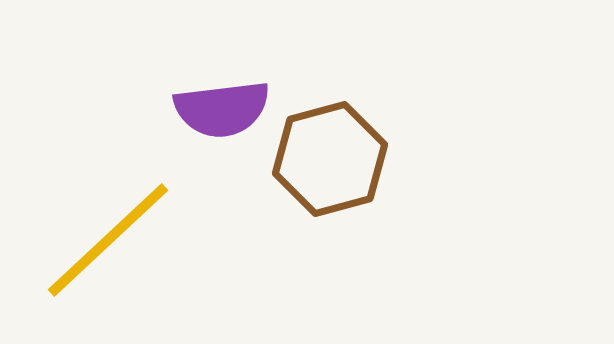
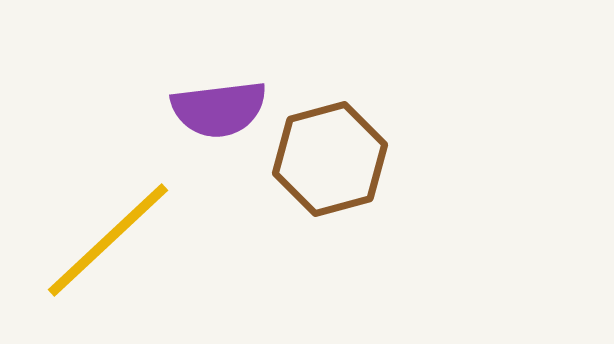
purple semicircle: moved 3 px left
